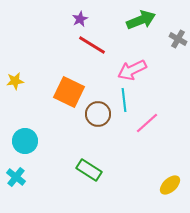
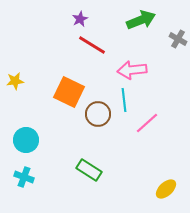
pink arrow: rotated 20 degrees clockwise
cyan circle: moved 1 px right, 1 px up
cyan cross: moved 8 px right; rotated 18 degrees counterclockwise
yellow ellipse: moved 4 px left, 4 px down
